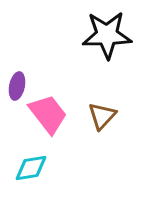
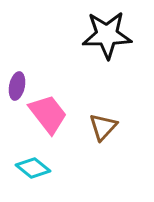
brown triangle: moved 1 px right, 11 px down
cyan diamond: moved 2 px right; rotated 48 degrees clockwise
